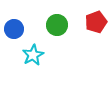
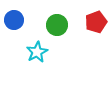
blue circle: moved 9 px up
cyan star: moved 4 px right, 3 px up
